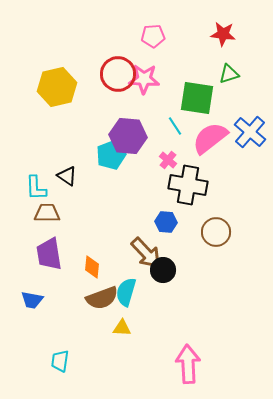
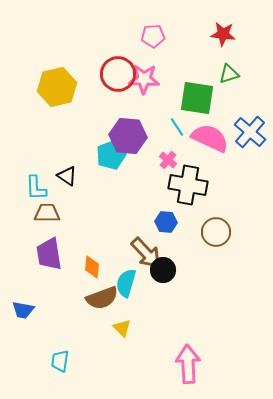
cyan line: moved 2 px right, 1 px down
pink semicircle: rotated 63 degrees clockwise
cyan semicircle: moved 9 px up
blue trapezoid: moved 9 px left, 10 px down
yellow triangle: rotated 42 degrees clockwise
